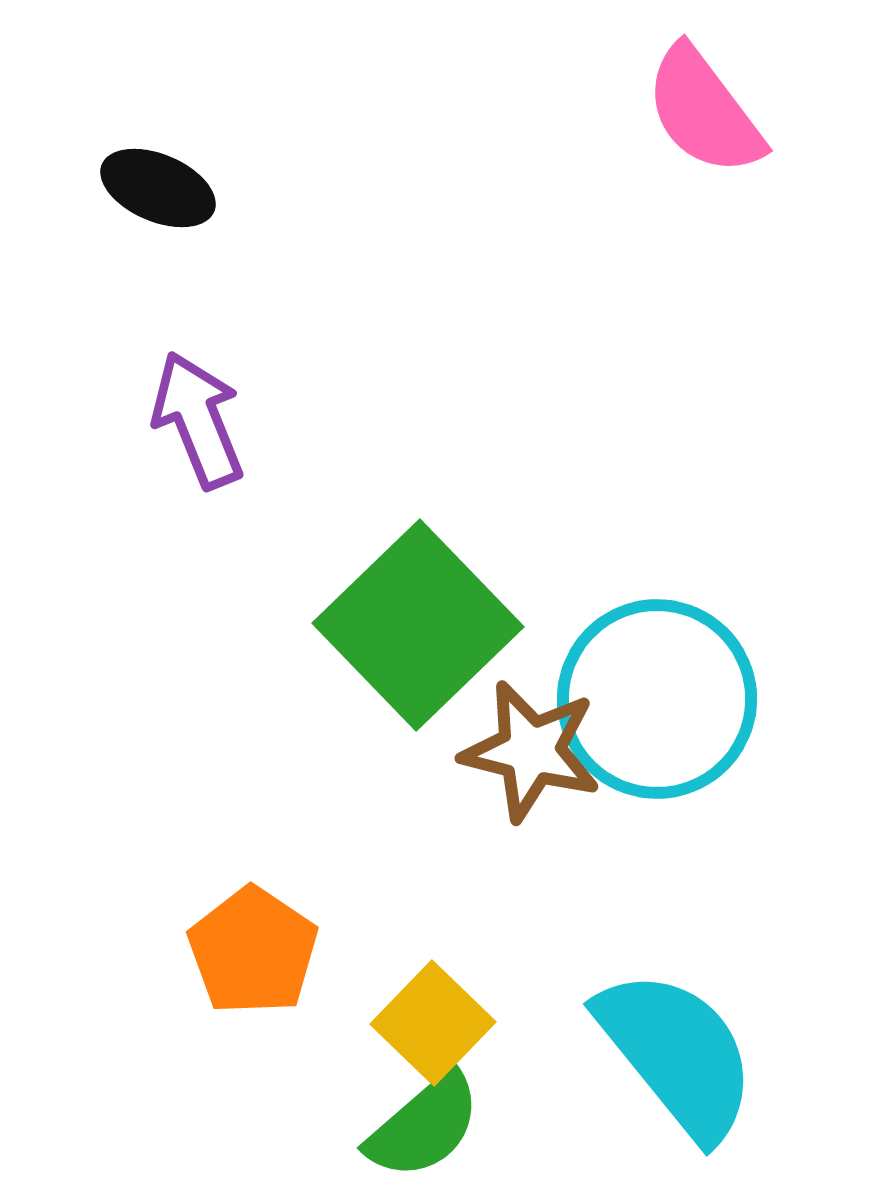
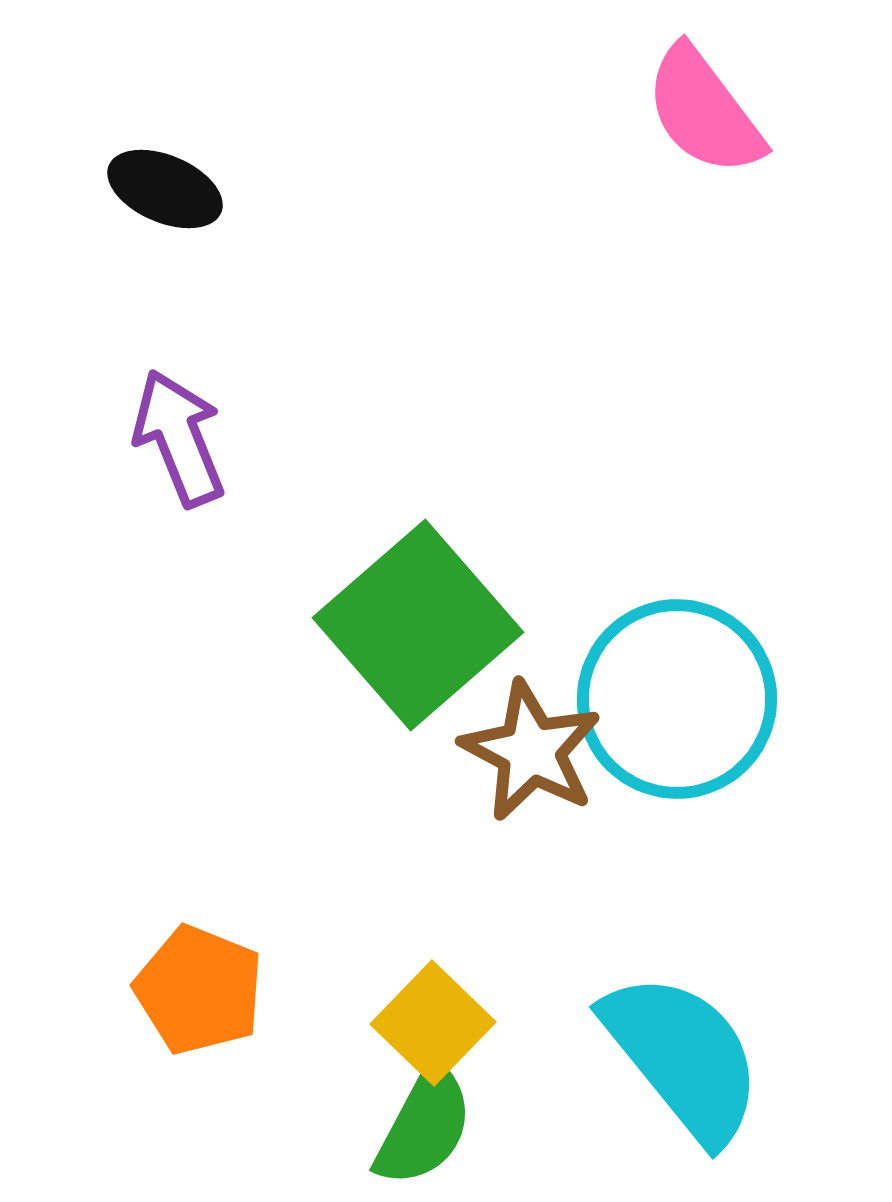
black ellipse: moved 7 px right, 1 px down
purple arrow: moved 19 px left, 18 px down
green square: rotated 3 degrees clockwise
cyan circle: moved 20 px right
brown star: rotated 14 degrees clockwise
orange pentagon: moved 54 px left, 39 px down; rotated 12 degrees counterclockwise
cyan semicircle: moved 6 px right, 3 px down
green semicircle: rotated 21 degrees counterclockwise
